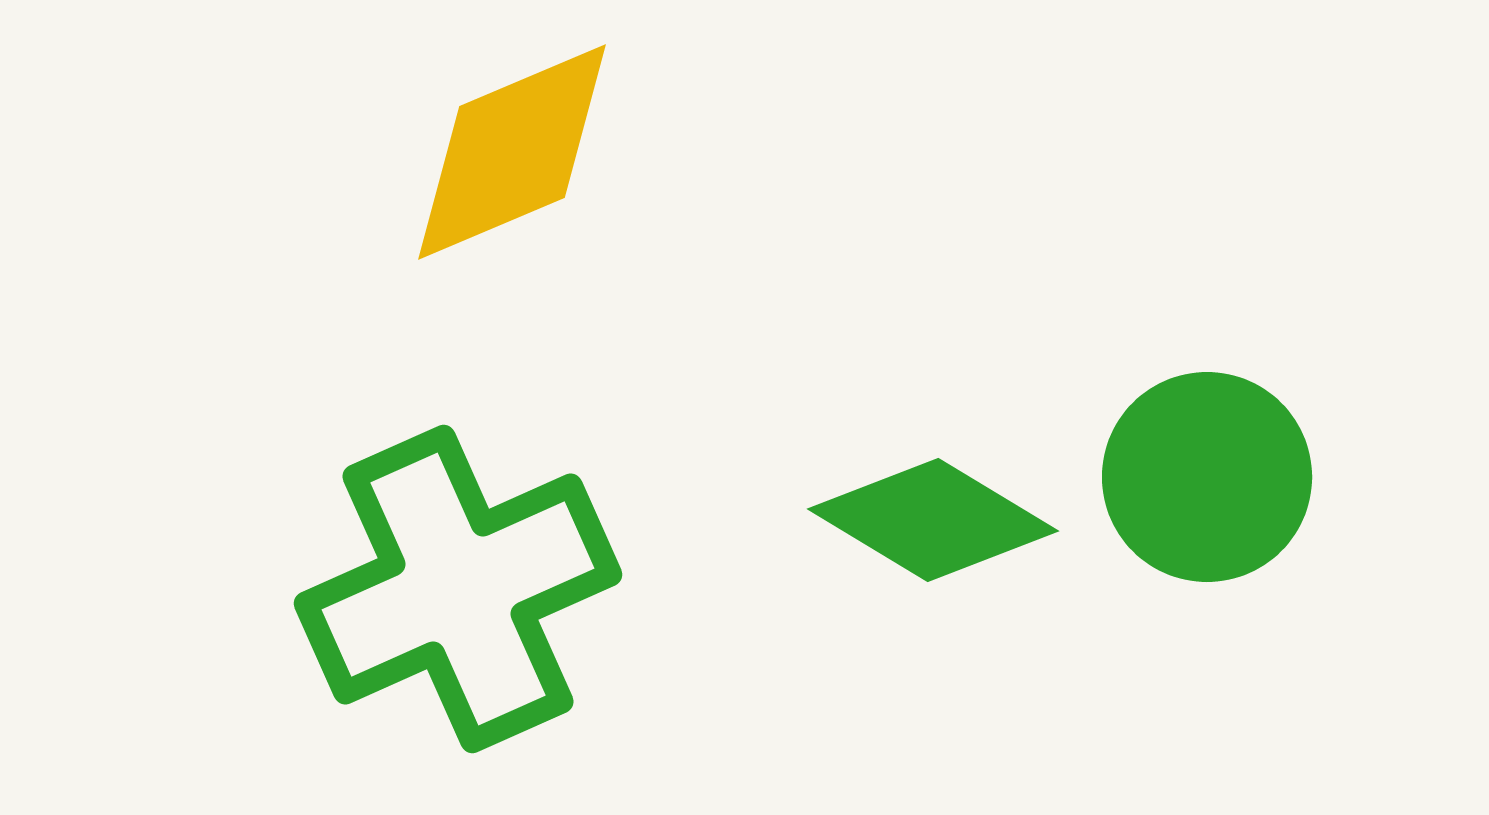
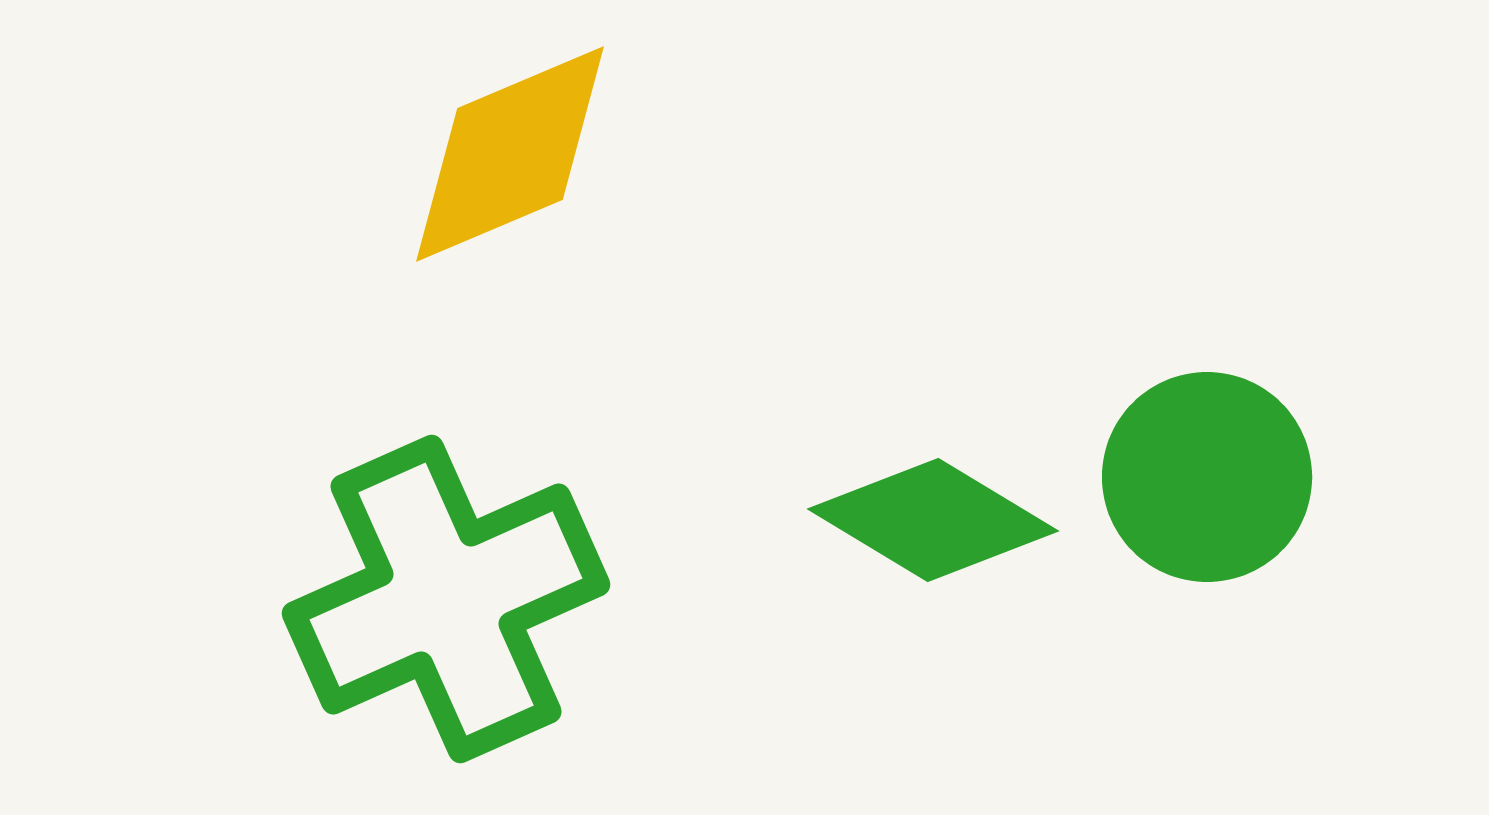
yellow diamond: moved 2 px left, 2 px down
green cross: moved 12 px left, 10 px down
